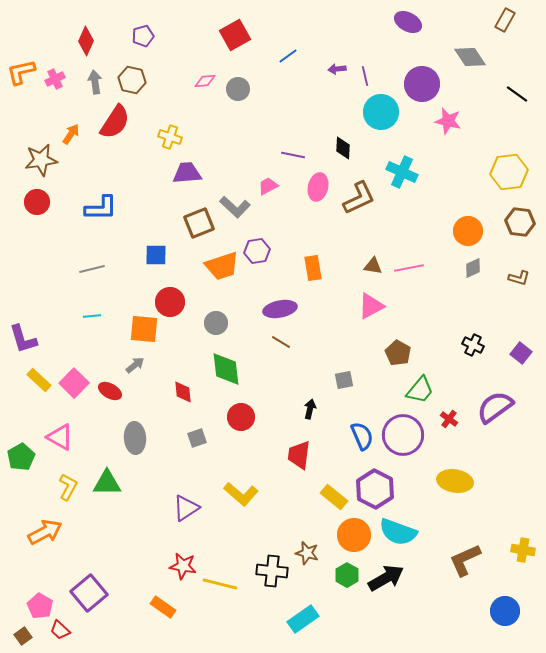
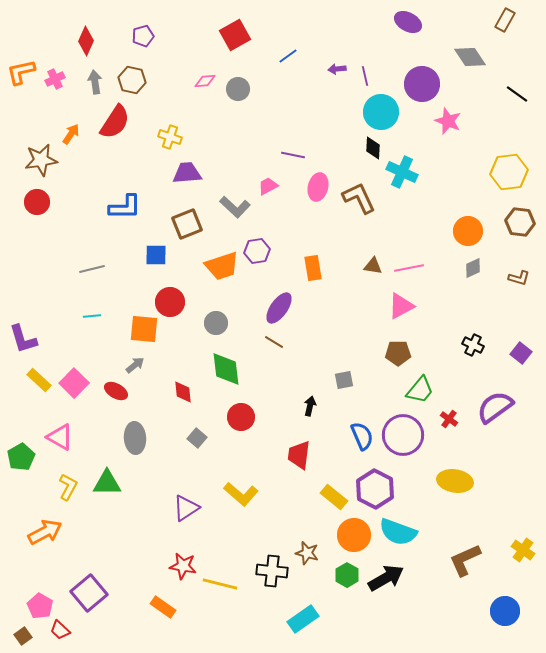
pink star at (448, 121): rotated 8 degrees clockwise
black diamond at (343, 148): moved 30 px right
brown L-shape at (359, 198): rotated 90 degrees counterclockwise
blue L-shape at (101, 208): moved 24 px right, 1 px up
brown square at (199, 223): moved 12 px left, 1 px down
pink triangle at (371, 306): moved 30 px right
purple ellipse at (280, 309): moved 1 px left, 1 px up; rotated 44 degrees counterclockwise
brown line at (281, 342): moved 7 px left
brown pentagon at (398, 353): rotated 30 degrees counterclockwise
red ellipse at (110, 391): moved 6 px right
black arrow at (310, 409): moved 3 px up
gray square at (197, 438): rotated 30 degrees counterclockwise
yellow cross at (523, 550): rotated 25 degrees clockwise
